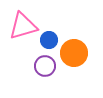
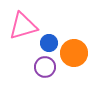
blue circle: moved 3 px down
purple circle: moved 1 px down
